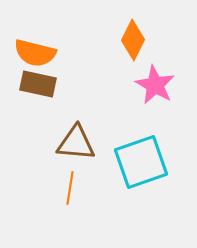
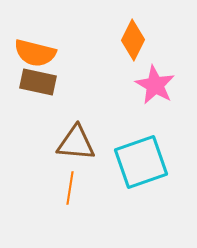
brown rectangle: moved 2 px up
